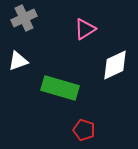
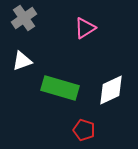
gray cross: rotated 10 degrees counterclockwise
pink triangle: moved 1 px up
white triangle: moved 4 px right
white diamond: moved 4 px left, 25 px down
